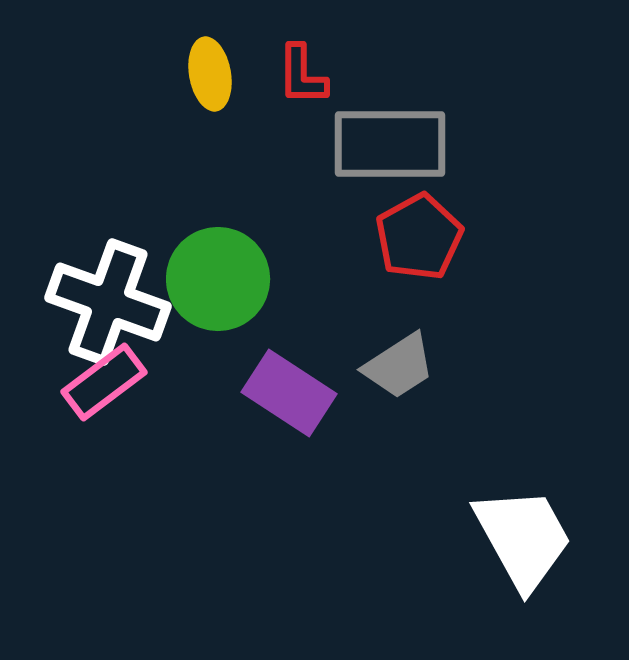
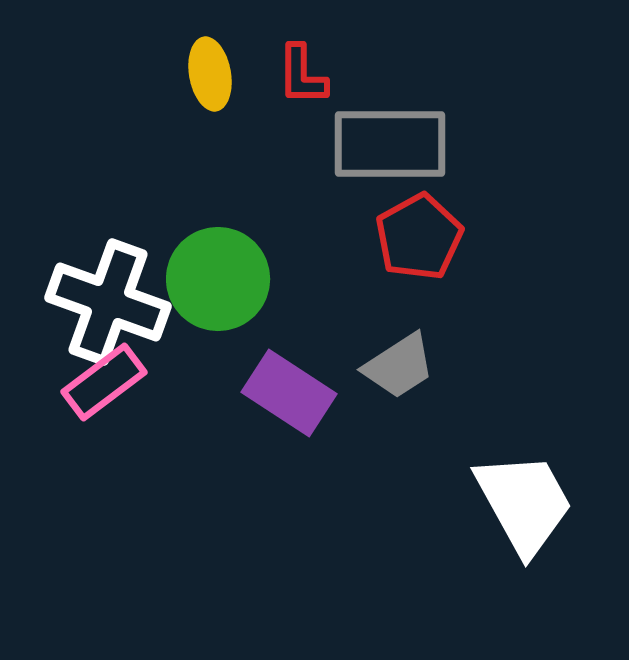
white trapezoid: moved 1 px right, 35 px up
